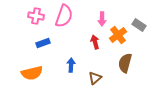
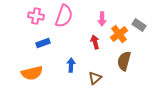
orange cross: moved 1 px right, 1 px up
brown semicircle: moved 1 px left, 2 px up
